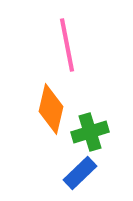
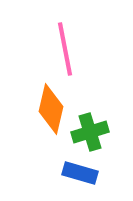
pink line: moved 2 px left, 4 px down
blue rectangle: rotated 60 degrees clockwise
